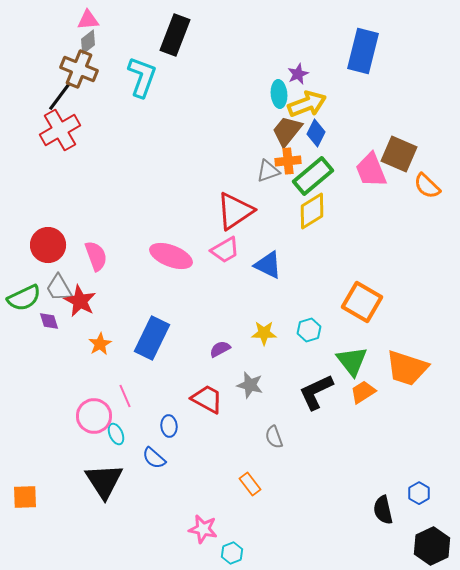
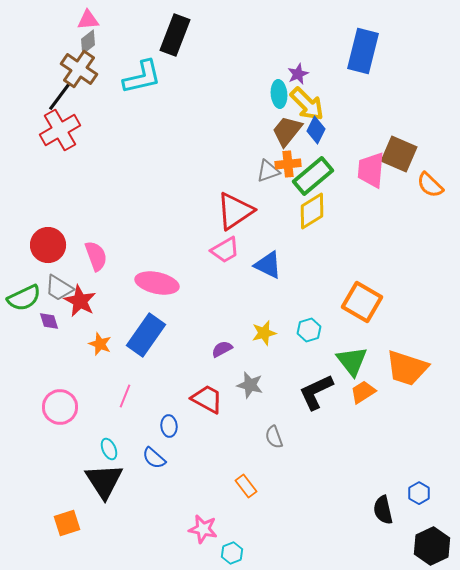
brown cross at (79, 69): rotated 12 degrees clockwise
cyan L-shape at (142, 77): rotated 57 degrees clockwise
yellow arrow at (307, 104): rotated 66 degrees clockwise
blue diamond at (316, 133): moved 3 px up
orange cross at (288, 161): moved 3 px down
pink trapezoid at (371, 170): rotated 27 degrees clockwise
orange semicircle at (427, 186): moved 3 px right, 1 px up
pink ellipse at (171, 256): moved 14 px left, 27 px down; rotated 9 degrees counterclockwise
gray trapezoid at (59, 288): rotated 28 degrees counterclockwise
yellow star at (264, 333): rotated 15 degrees counterclockwise
blue rectangle at (152, 338): moved 6 px left, 3 px up; rotated 9 degrees clockwise
orange star at (100, 344): rotated 20 degrees counterclockwise
purple semicircle at (220, 349): moved 2 px right
pink line at (125, 396): rotated 45 degrees clockwise
pink circle at (94, 416): moved 34 px left, 9 px up
cyan ellipse at (116, 434): moved 7 px left, 15 px down
orange rectangle at (250, 484): moved 4 px left, 2 px down
orange square at (25, 497): moved 42 px right, 26 px down; rotated 16 degrees counterclockwise
